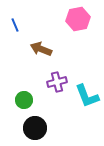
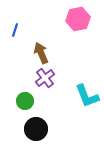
blue line: moved 5 px down; rotated 40 degrees clockwise
brown arrow: moved 4 px down; rotated 45 degrees clockwise
purple cross: moved 12 px left, 4 px up; rotated 24 degrees counterclockwise
green circle: moved 1 px right, 1 px down
black circle: moved 1 px right, 1 px down
